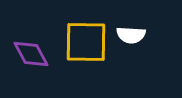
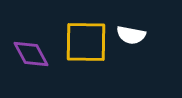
white semicircle: rotated 8 degrees clockwise
